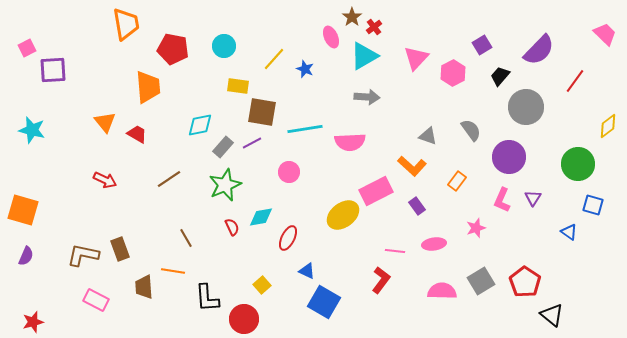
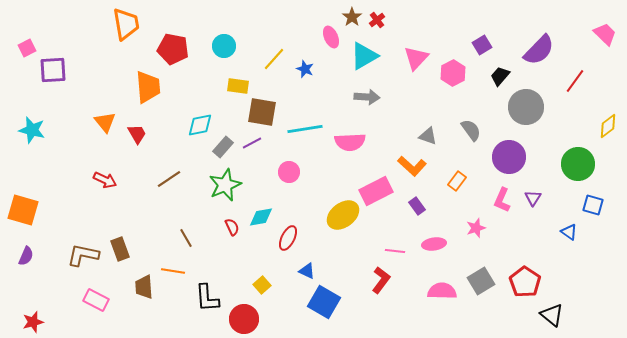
red cross at (374, 27): moved 3 px right, 7 px up
red trapezoid at (137, 134): rotated 30 degrees clockwise
